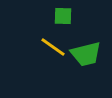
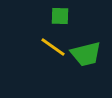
green square: moved 3 px left
